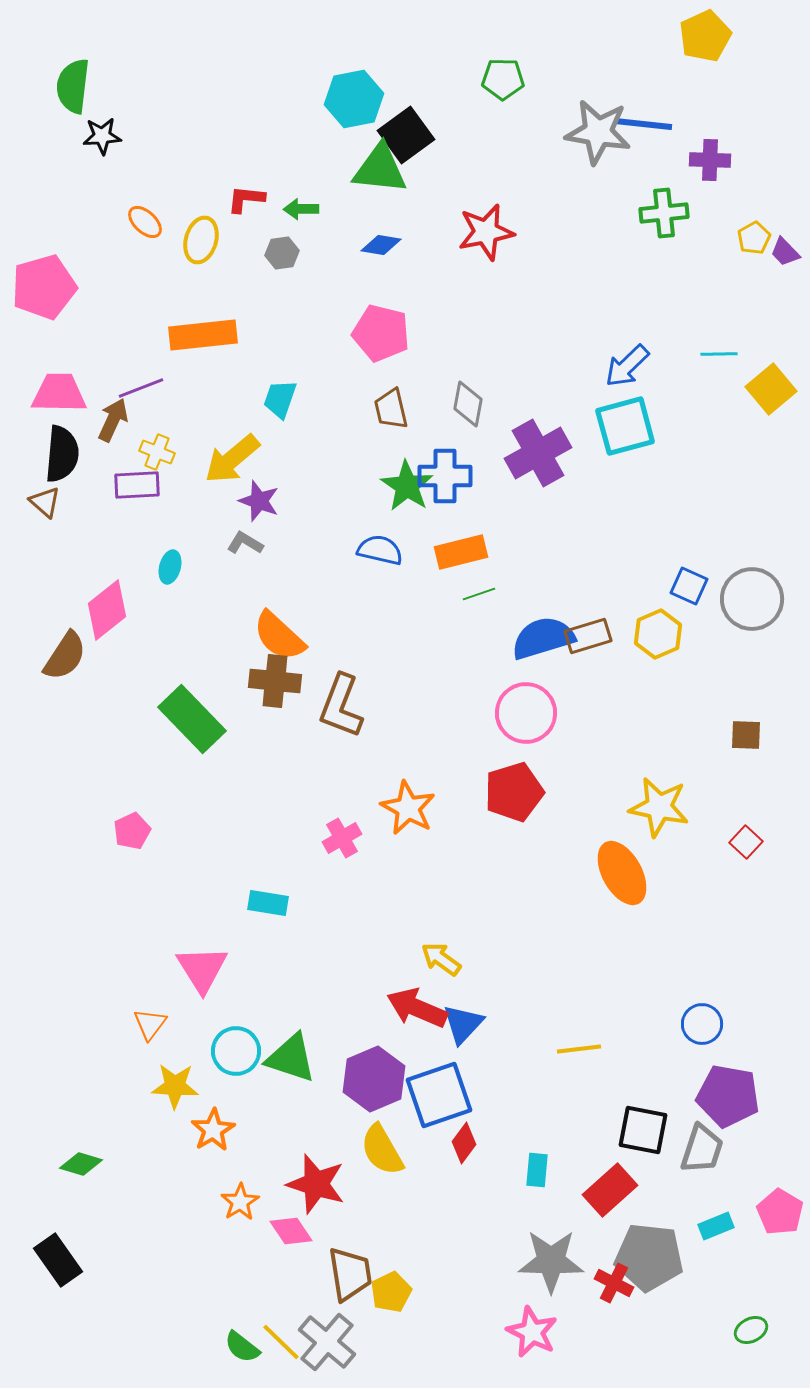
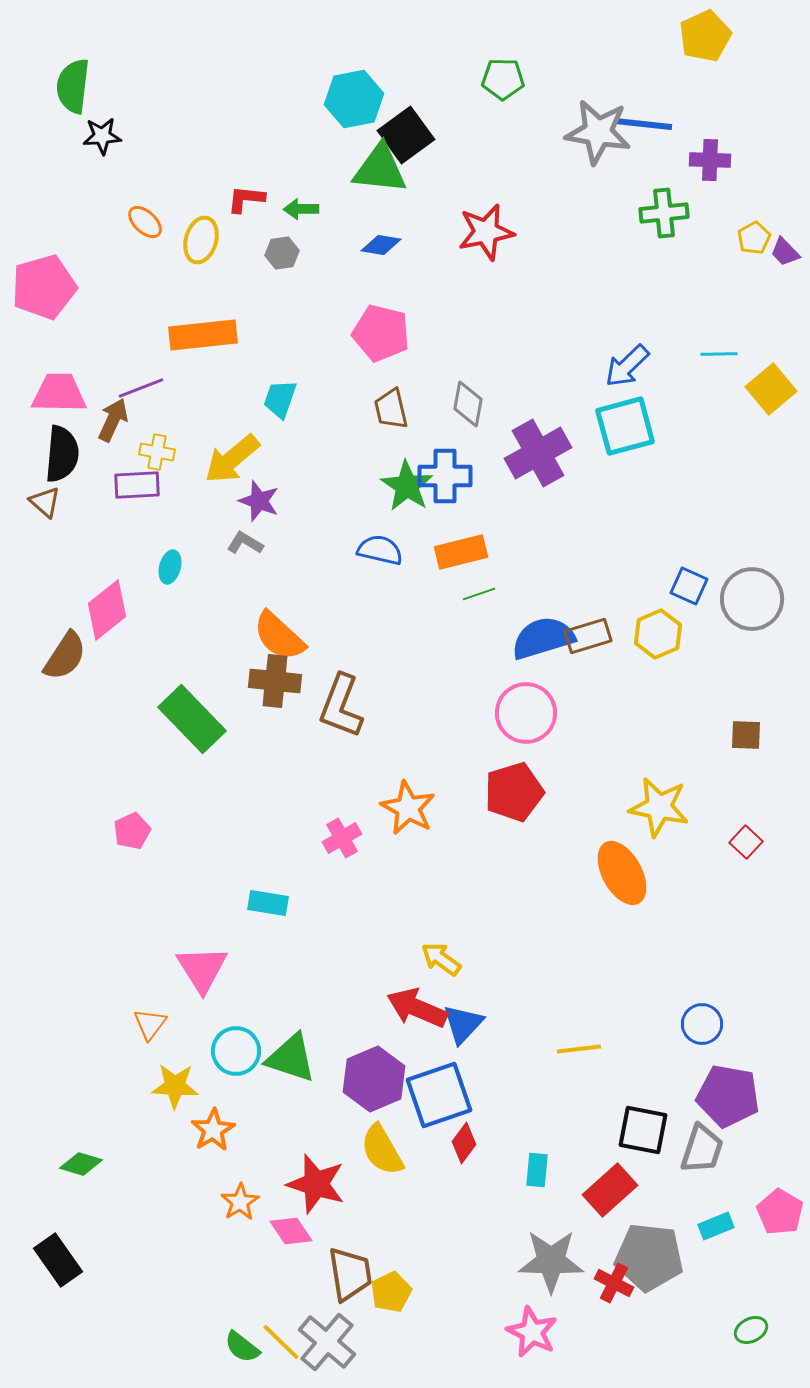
yellow cross at (157, 452): rotated 12 degrees counterclockwise
